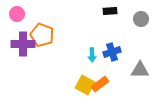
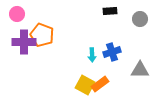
gray circle: moved 1 px left
purple cross: moved 1 px right, 2 px up
